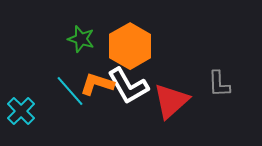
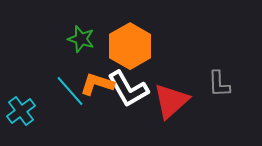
white L-shape: moved 3 px down
cyan cross: rotated 8 degrees clockwise
